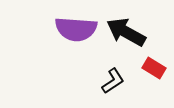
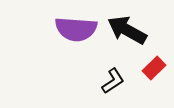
black arrow: moved 1 px right, 2 px up
red rectangle: rotated 75 degrees counterclockwise
